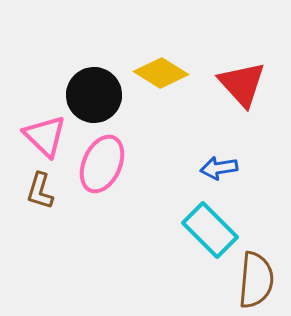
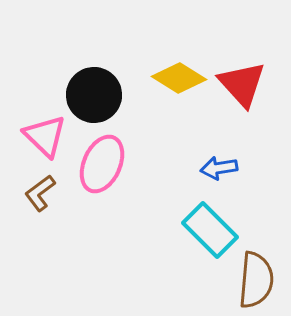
yellow diamond: moved 18 px right, 5 px down
brown L-shape: moved 2 px down; rotated 36 degrees clockwise
